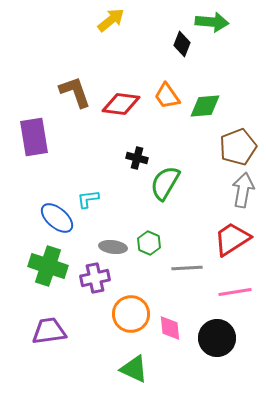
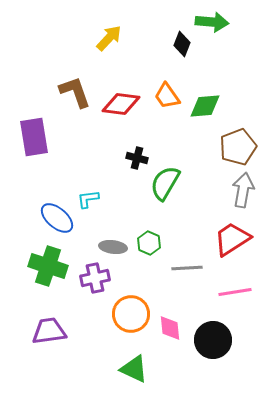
yellow arrow: moved 2 px left, 18 px down; rotated 8 degrees counterclockwise
black circle: moved 4 px left, 2 px down
